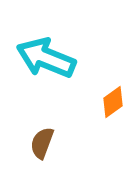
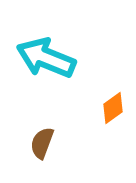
orange diamond: moved 6 px down
